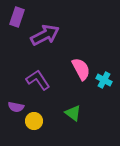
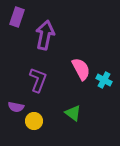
purple arrow: rotated 52 degrees counterclockwise
purple L-shape: rotated 55 degrees clockwise
